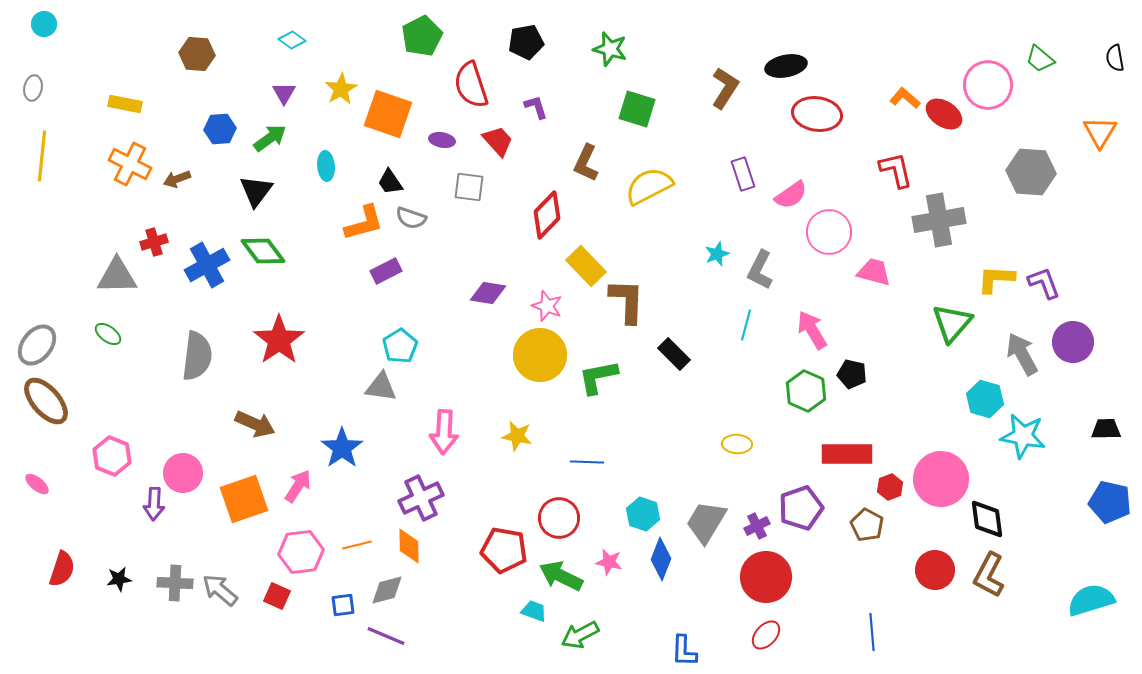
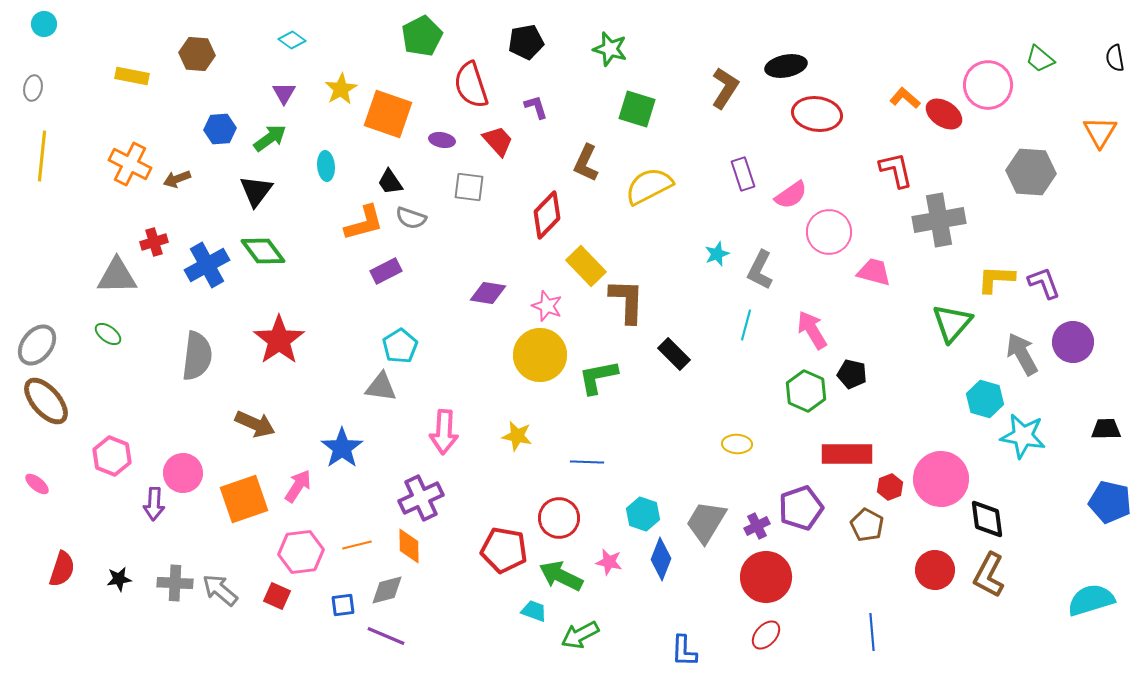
yellow rectangle at (125, 104): moved 7 px right, 28 px up
